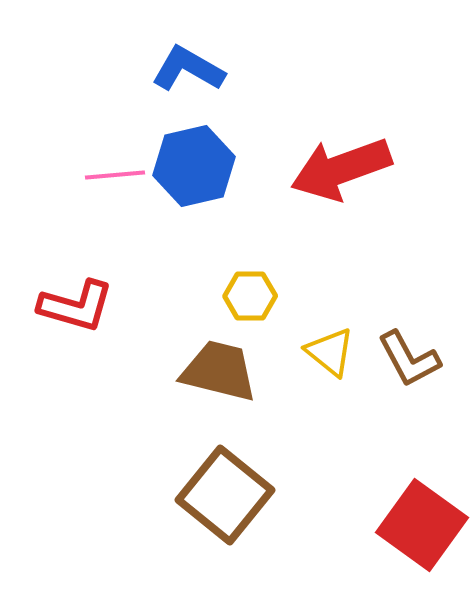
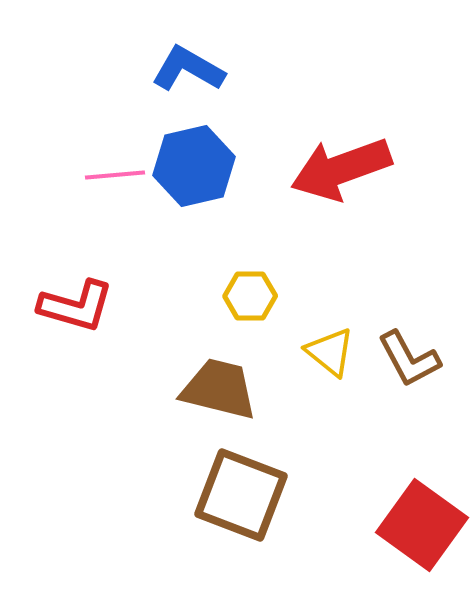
brown trapezoid: moved 18 px down
brown square: moved 16 px right; rotated 18 degrees counterclockwise
